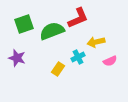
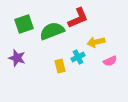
yellow rectangle: moved 2 px right, 3 px up; rotated 48 degrees counterclockwise
